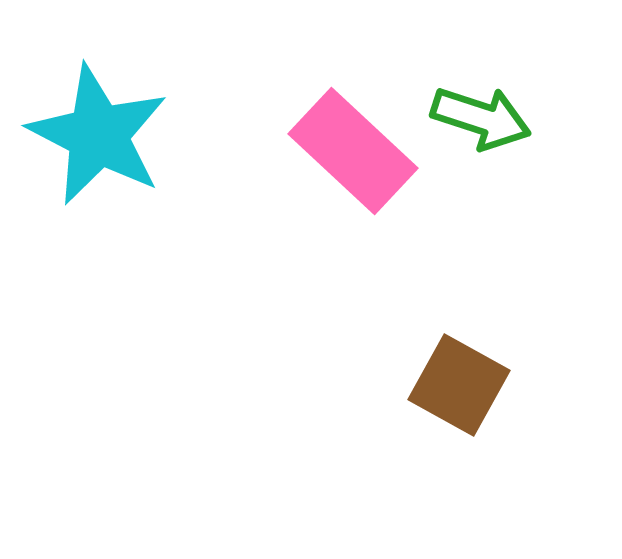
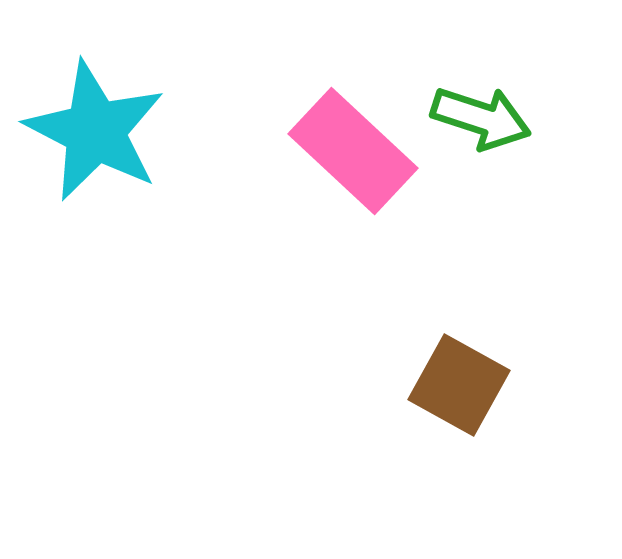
cyan star: moved 3 px left, 4 px up
